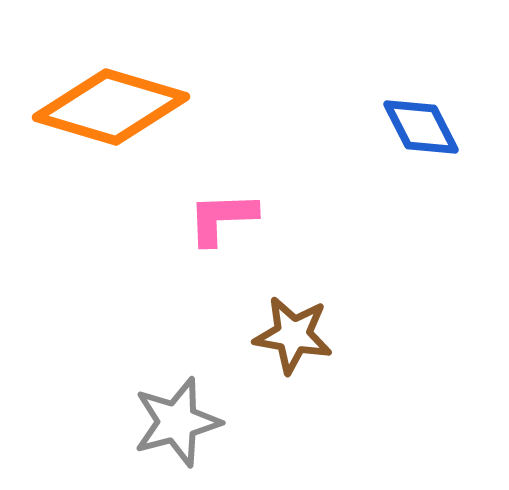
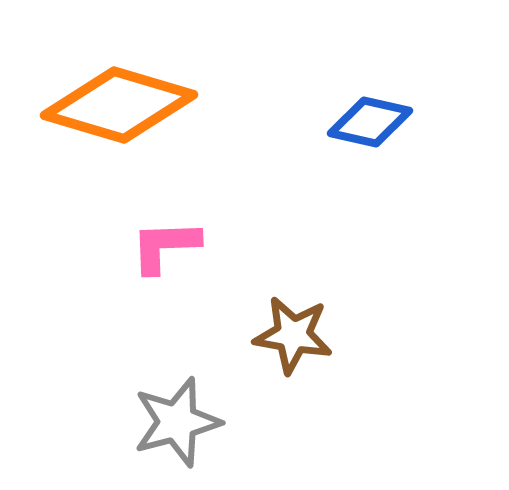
orange diamond: moved 8 px right, 2 px up
blue diamond: moved 51 px left, 5 px up; rotated 50 degrees counterclockwise
pink L-shape: moved 57 px left, 28 px down
